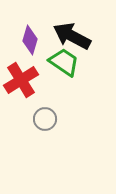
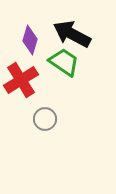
black arrow: moved 2 px up
